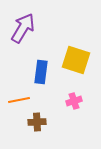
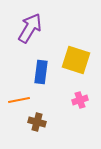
purple arrow: moved 7 px right
pink cross: moved 6 px right, 1 px up
brown cross: rotated 18 degrees clockwise
